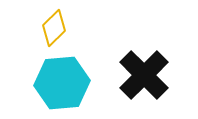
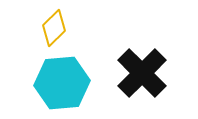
black cross: moved 2 px left, 2 px up
